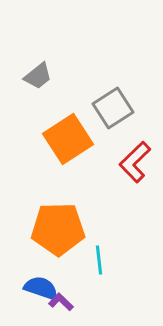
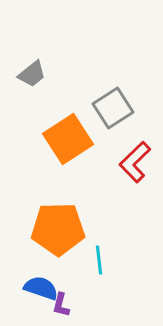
gray trapezoid: moved 6 px left, 2 px up
purple L-shape: moved 3 px down; rotated 120 degrees counterclockwise
